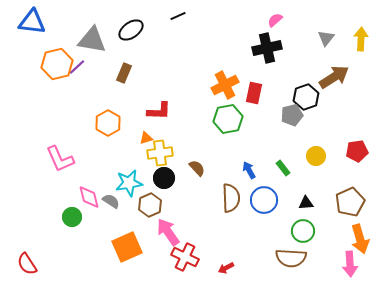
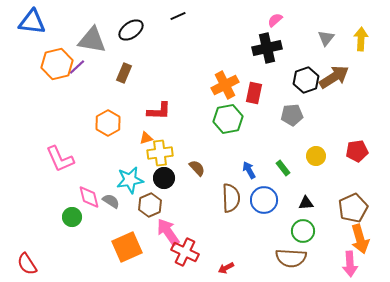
black hexagon at (306, 97): moved 17 px up
gray pentagon at (292, 115): rotated 10 degrees clockwise
cyan star at (129, 183): moved 1 px right, 3 px up
brown pentagon at (350, 202): moved 3 px right, 6 px down
red cross at (185, 257): moved 5 px up
